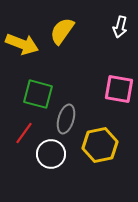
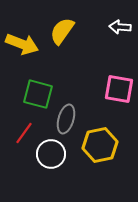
white arrow: rotated 80 degrees clockwise
